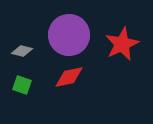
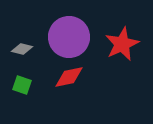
purple circle: moved 2 px down
gray diamond: moved 2 px up
